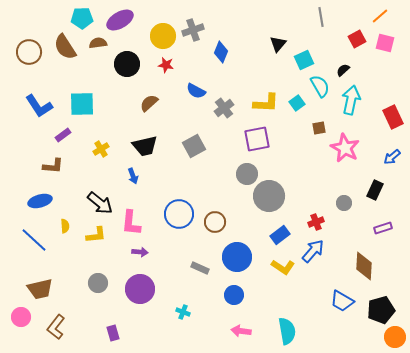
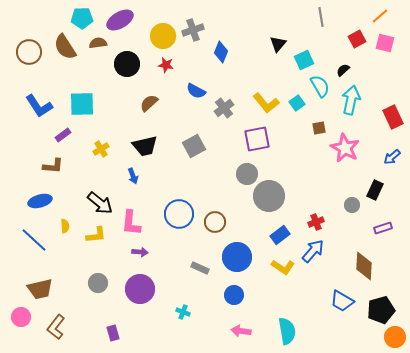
yellow L-shape at (266, 103): rotated 48 degrees clockwise
gray circle at (344, 203): moved 8 px right, 2 px down
